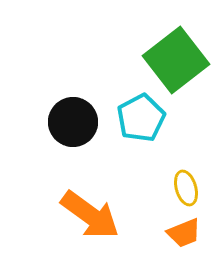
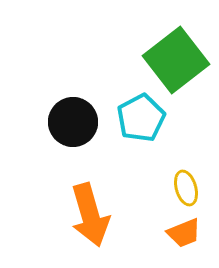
orange arrow: rotated 38 degrees clockwise
